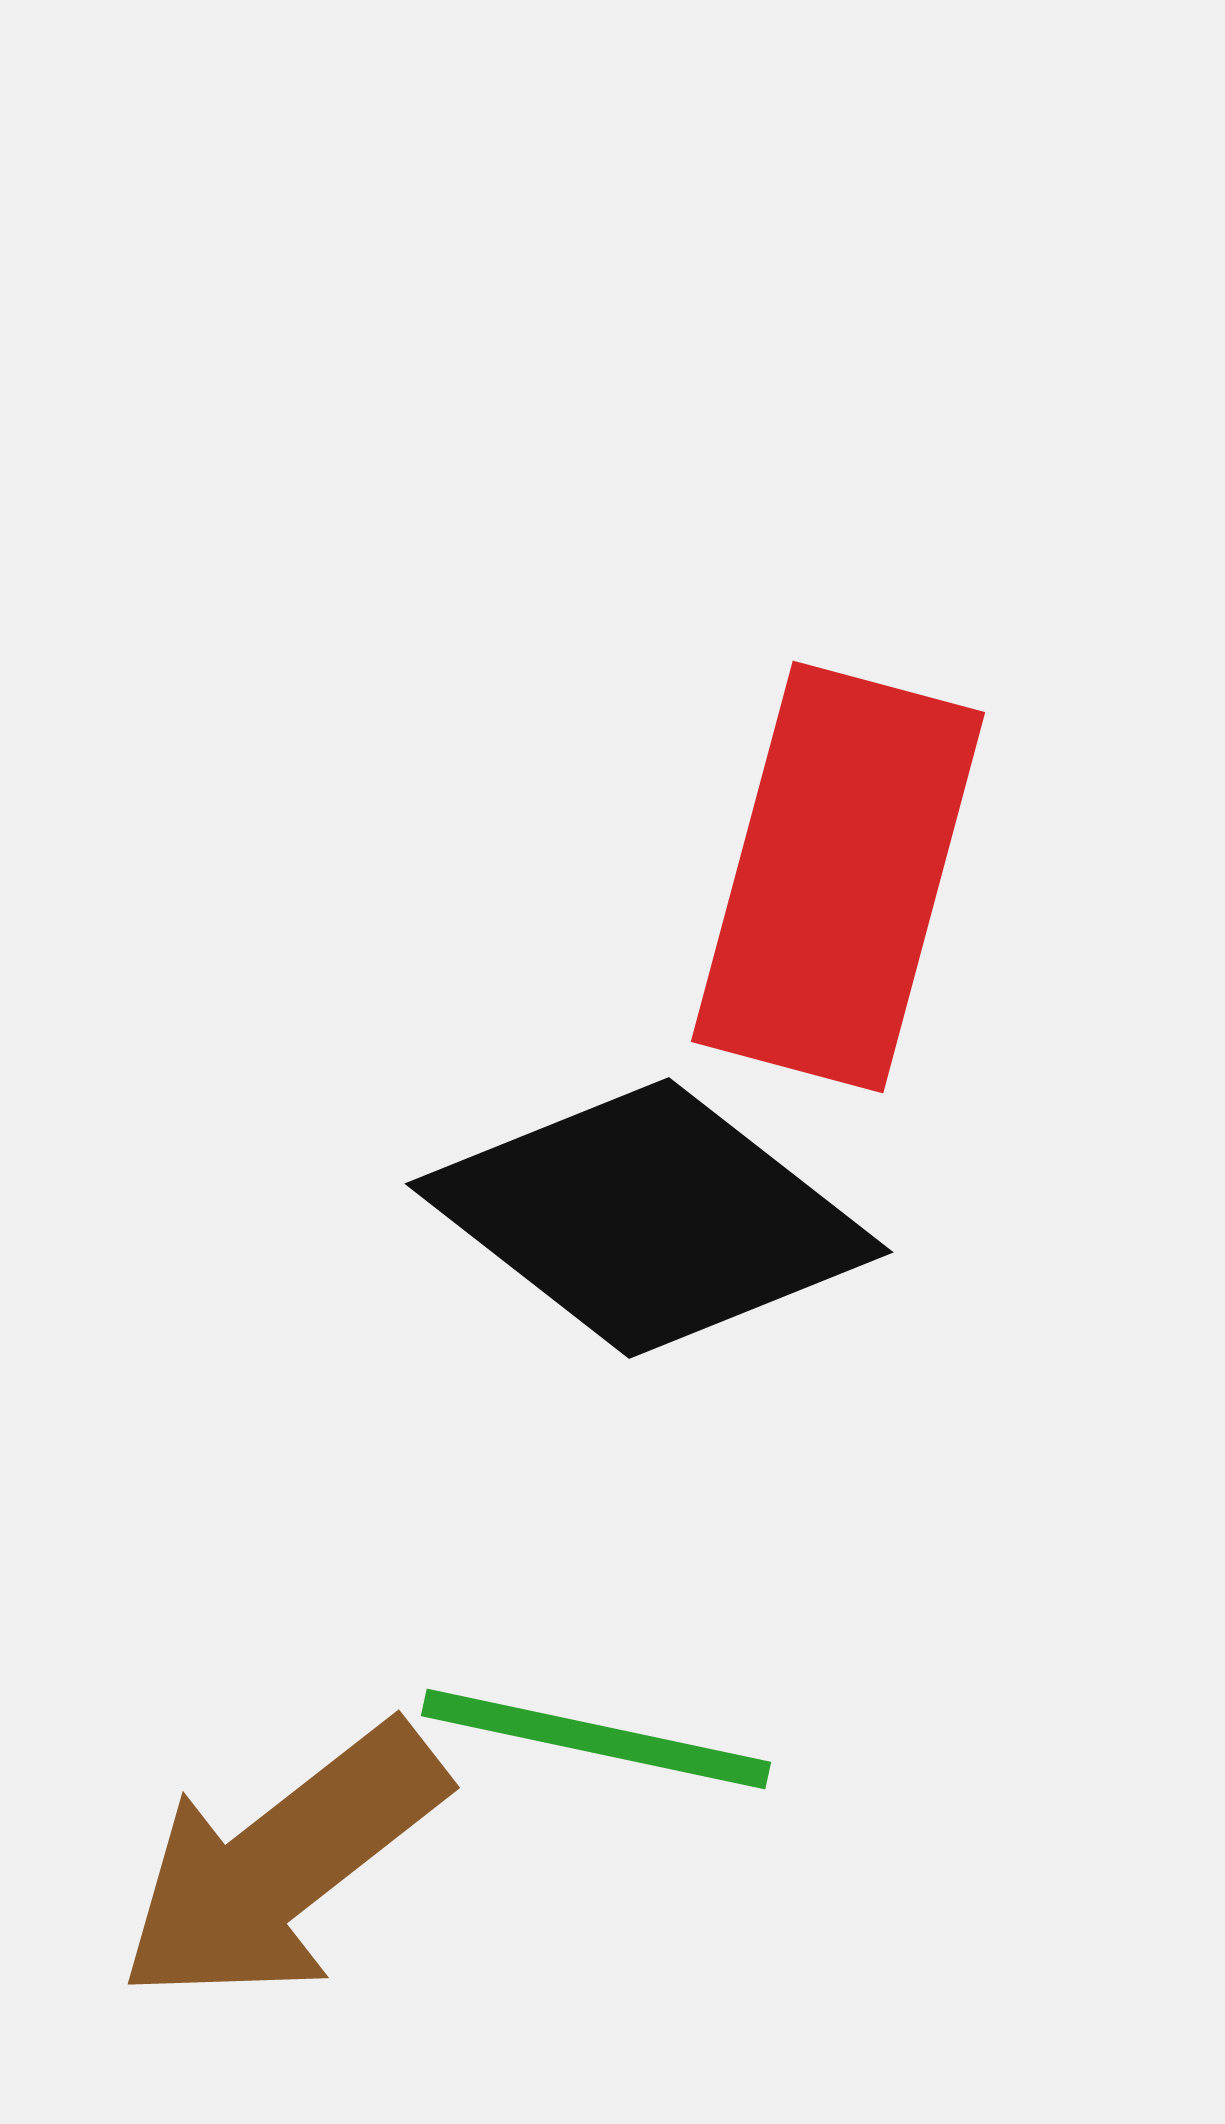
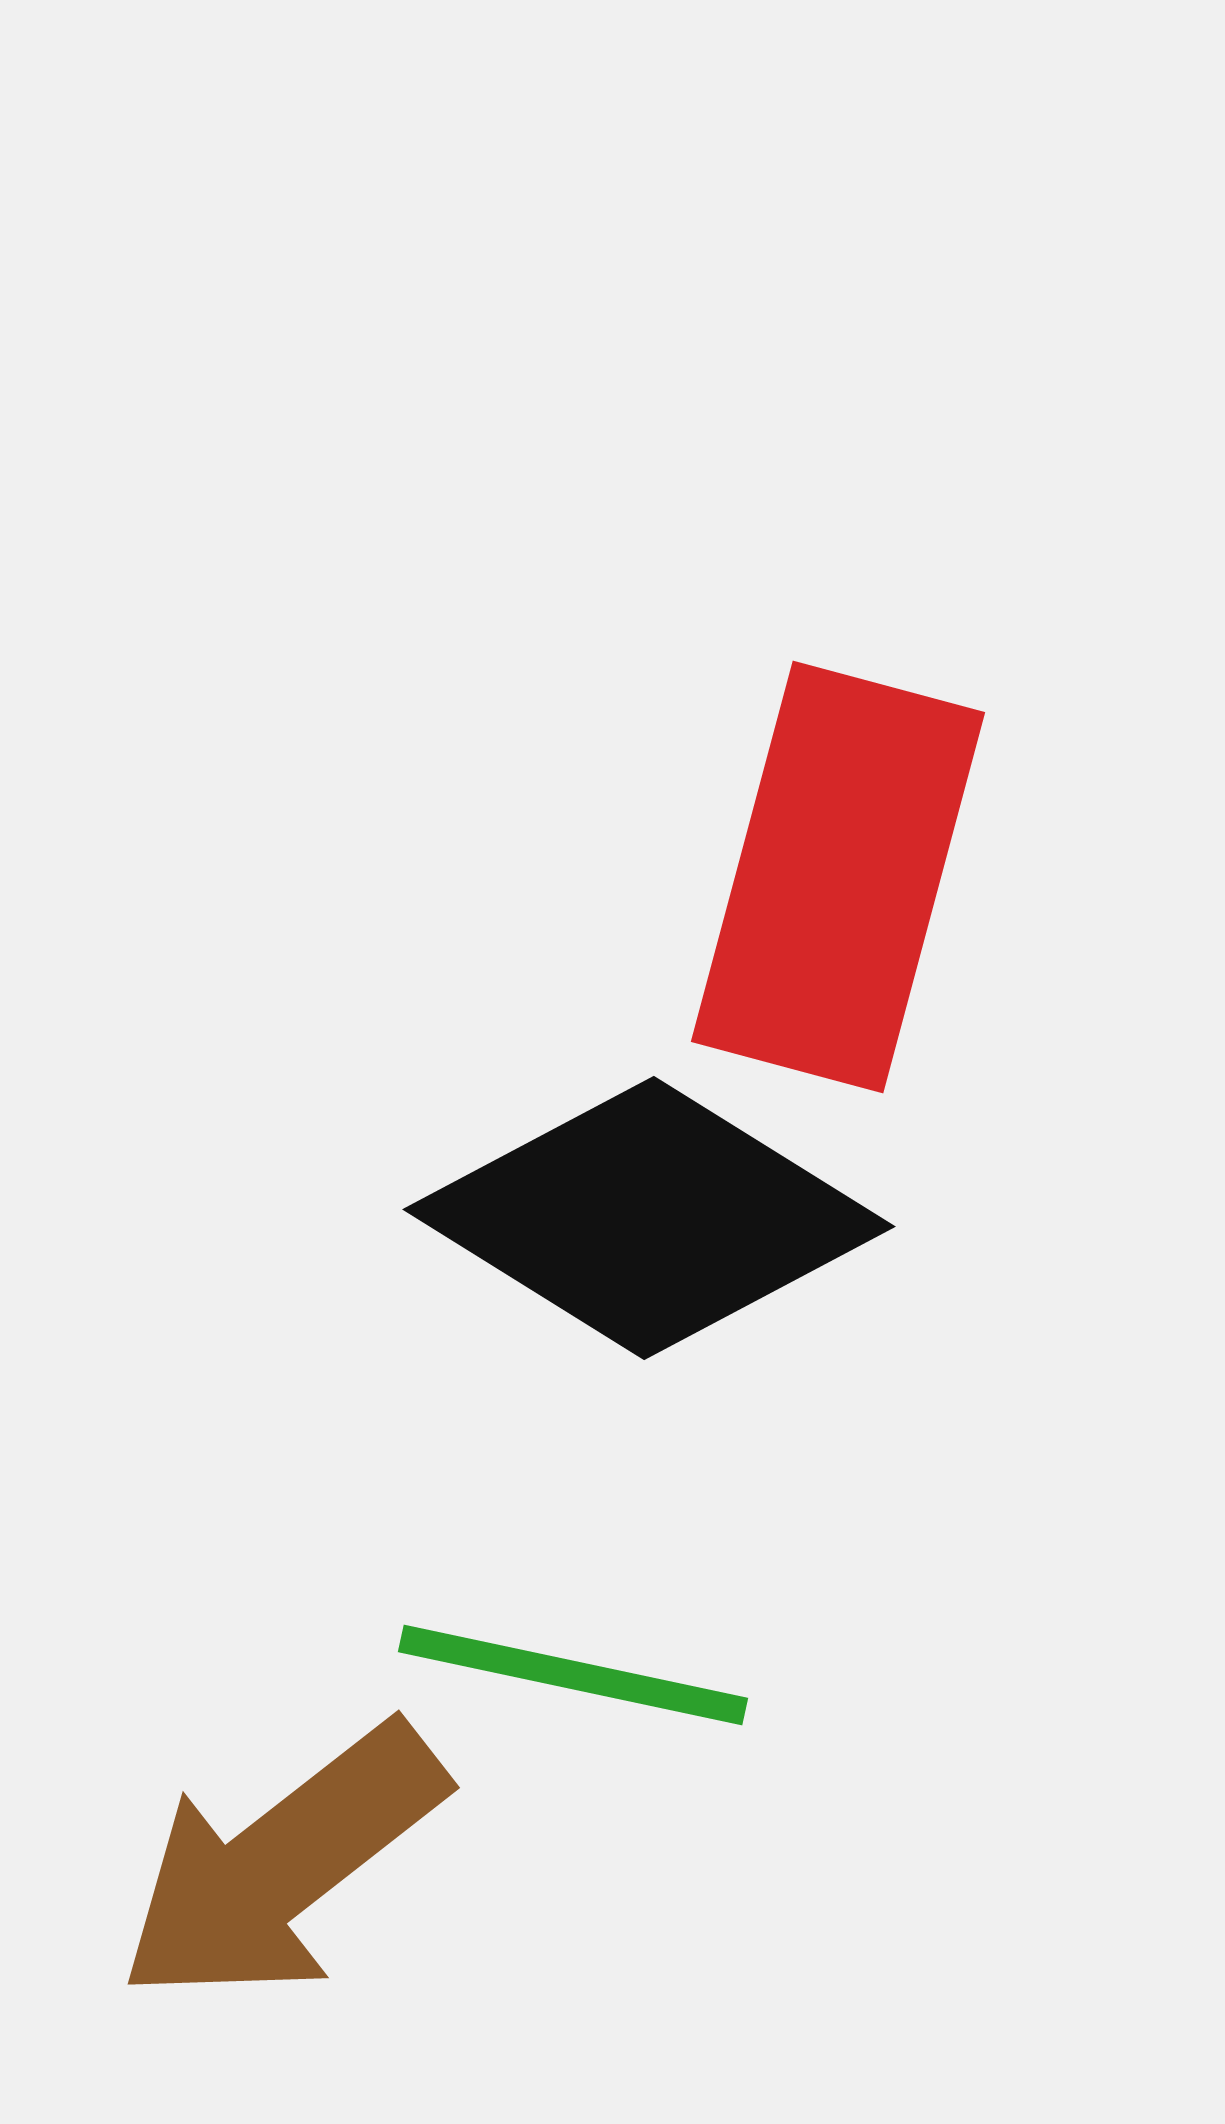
black diamond: rotated 6 degrees counterclockwise
green line: moved 23 px left, 64 px up
